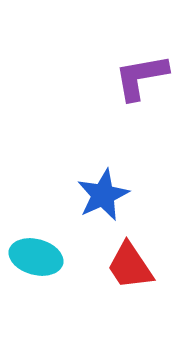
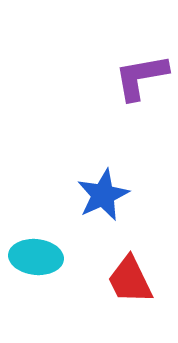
cyan ellipse: rotated 9 degrees counterclockwise
red trapezoid: moved 14 px down; rotated 8 degrees clockwise
